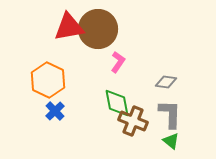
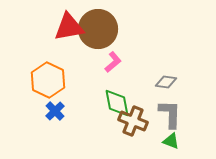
pink L-shape: moved 5 px left; rotated 15 degrees clockwise
green triangle: rotated 18 degrees counterclockwise
